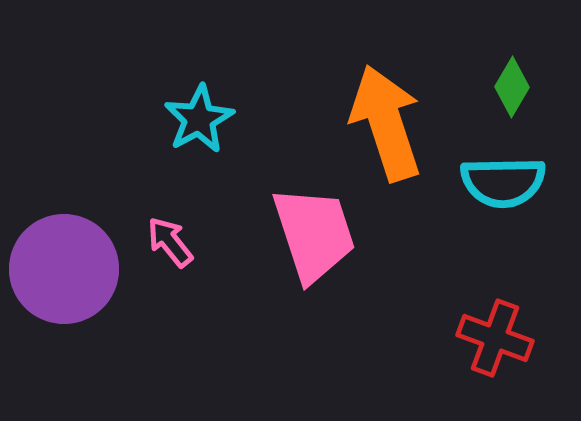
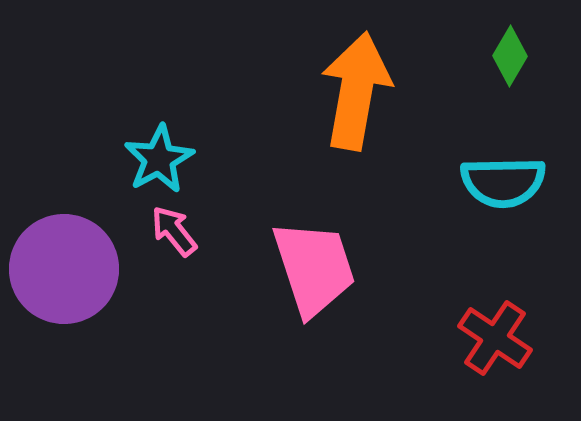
green diamond: moved 2 px left, 31 px up
cyan star: moved 40 px left, 40 px down
orange arrow: moved 30 px left, 32 px up; rotated 28 degrees clockwise
pink trapezoid: moved 34 px down
pink arrow: moved 4 px right, 11 px up
red cross: rotated 14 degrees clockwise
